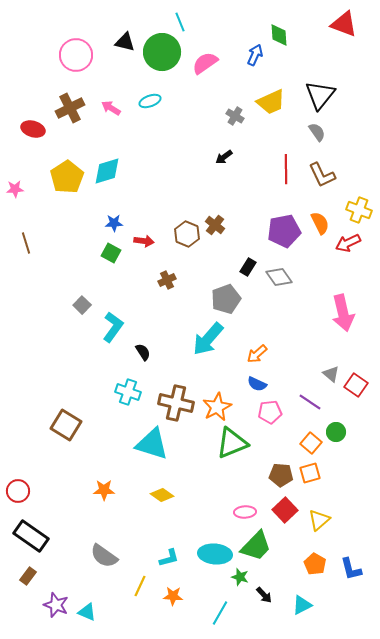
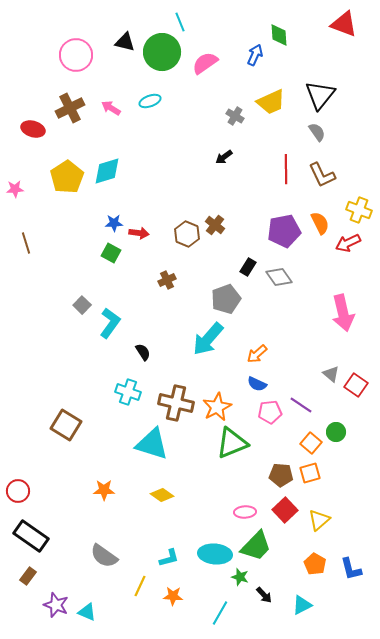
red arrow at (144, 241): moved 5 px left, 8 px up
cyan L-shape at (113, 327): moved 3 px left, 4 px up
purple line at (310, 402): moved 9 px left, 3 px down
